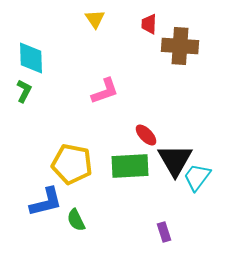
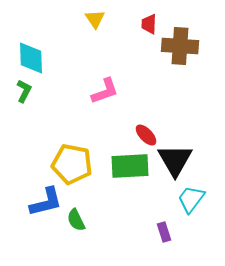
cyan trapezoid: moved 6 px left, 22 px down
